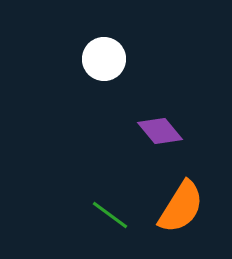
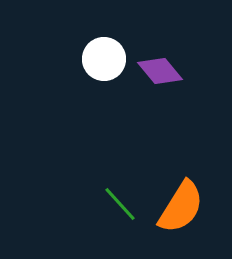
purple diamond: moved 60 px up
green line: moved 10 px right, 11 px up; rotated 12 degrees clockwise
